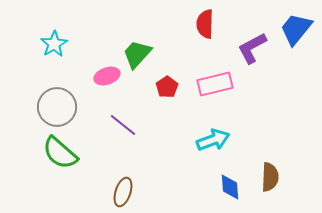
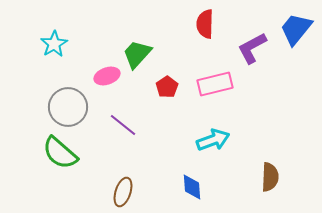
gray circle: moved 11 px right
blue diamond: moved 38 px left
